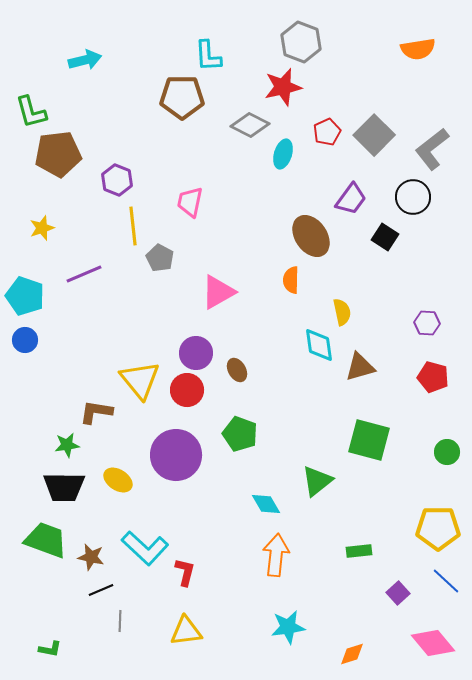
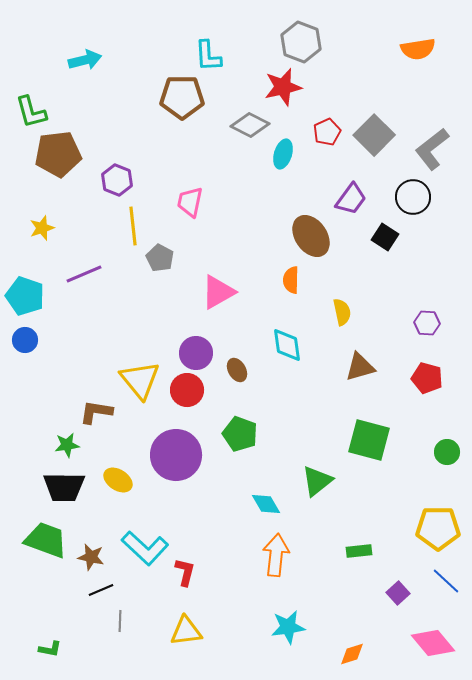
cyan diamond at (319, 345): moved 32 px left
red pentagon at (433, 377): moved 6 px left, 1 px down
